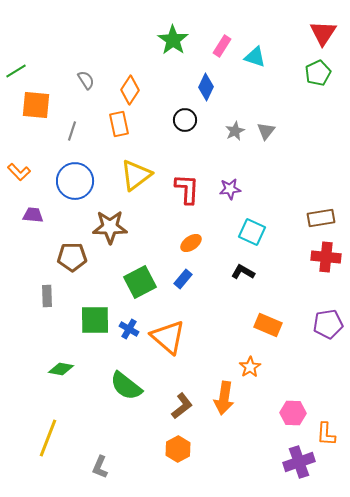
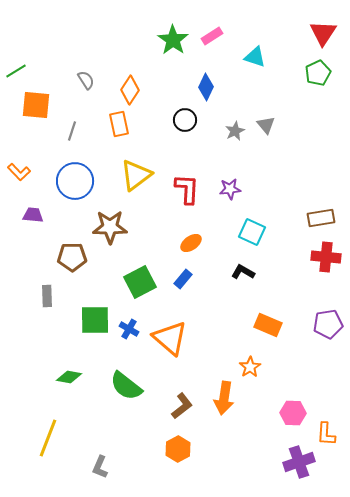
pink rectangle at (222, 46): moved 10 px left, 10 px up; rotated 25 degrees clockwise
gray triangle at (266, 131): moved 6 px up; rotated 18 degrees counterclockwise
orange triangle at (168, 337): moved 2 px right, 1 px down
green diamond at (61, 369): moved 8 px right, 8 px down
